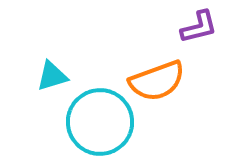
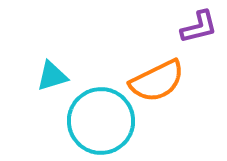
orange semicircle: rotated 6 degrees counterclockwise
cyan circle: moved 1 px right, 1 px up
